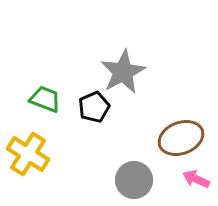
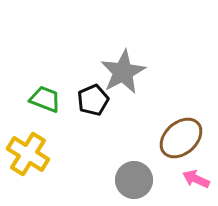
black pentagon: moved 1 px left, 7 px up
brown ellipse: rotated 21 degrees counterclockwise
